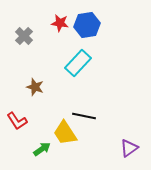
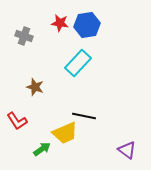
gray cross: rotated 24 degrees counterclockwise
yellow trapezoid: rotated 80 degrees counterclockwise
purple triangle: moved 2 px left, 2 px down; rotated 48 degrees counterclockwise
